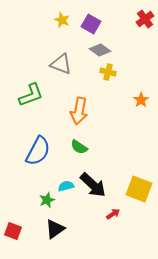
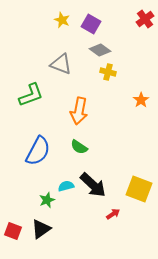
black triangle: moved 14 px left
